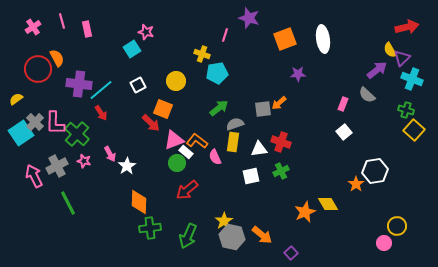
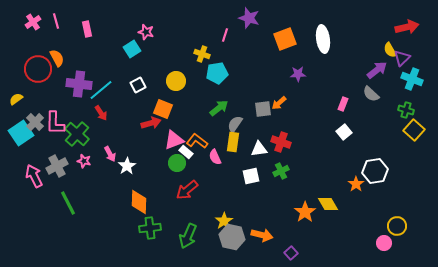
pink line at (62, 21): moved 6 px left
pink cross at (33, 27): moved 5 px up
gray semicircle at (367, 95): moved 4 px right, 1 px up
red arrow at (151, 123): rotated 60 degrees counterclockwise
gray semicircle at (235, 124): rotated 36 degrees counterclockwise
orange star at (305, 212): rotated 10 degrees counterclockwise
orange arrow at (262, 235): rotated 25 degrees counterclockwise
